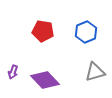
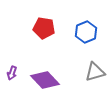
red pentagon: moved 1 px right, 3 px up
purple arrow: moved 1 px left, 1 px down
